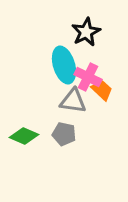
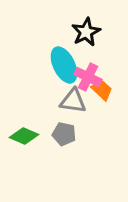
cyan ellipse: rotated 9 degrees counterclockwise
